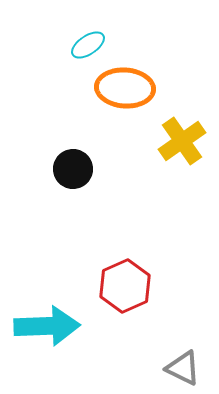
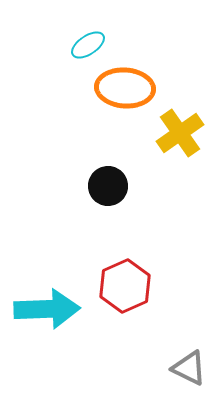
yellow cross: moved 2 px left, 8 px up
black circle: moved 35 px right, 17 px down
cyan arrow: moved 17 px up
gray triangle: moved 6 px right
